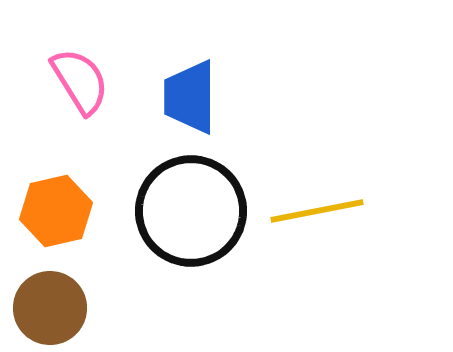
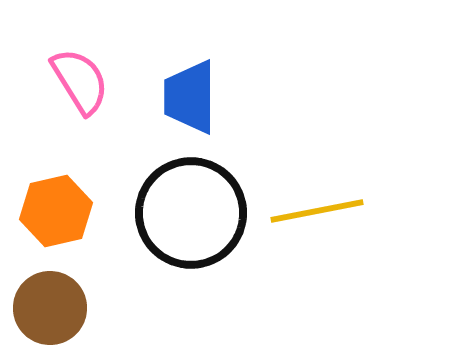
black circle: moved 2 px down
